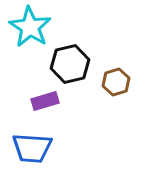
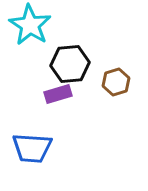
cyan star: moved 2 px up
black hexagon: rotated 9 degrees clockwise
purple rectangle: moved 13 px right, 7 px up
